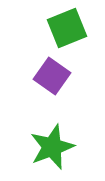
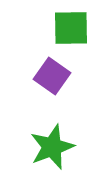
green square: moved 4 px right; rotated 21 degrees clockwise
